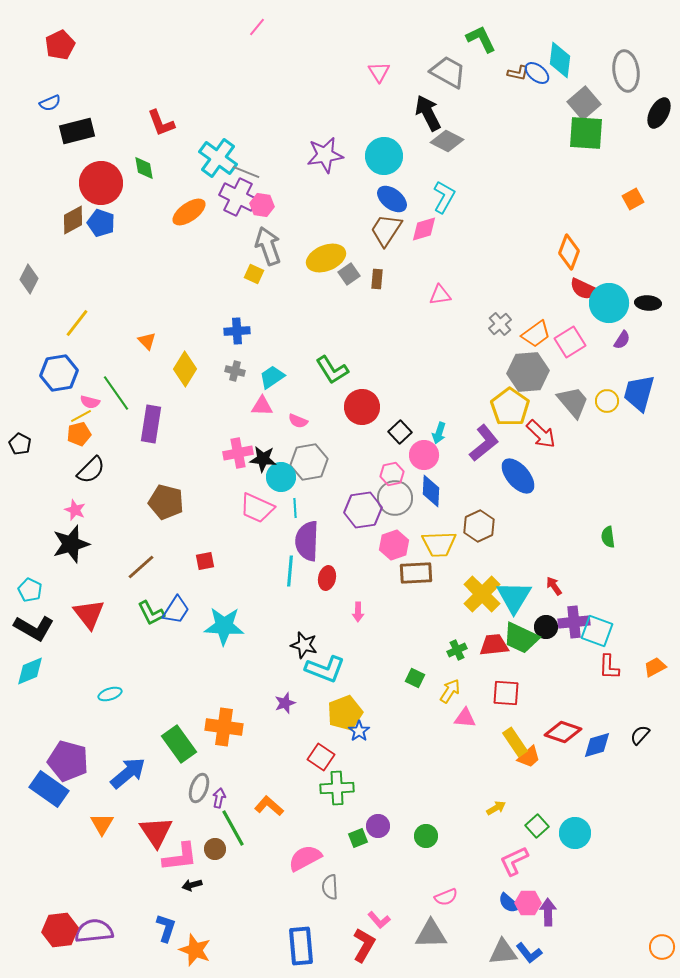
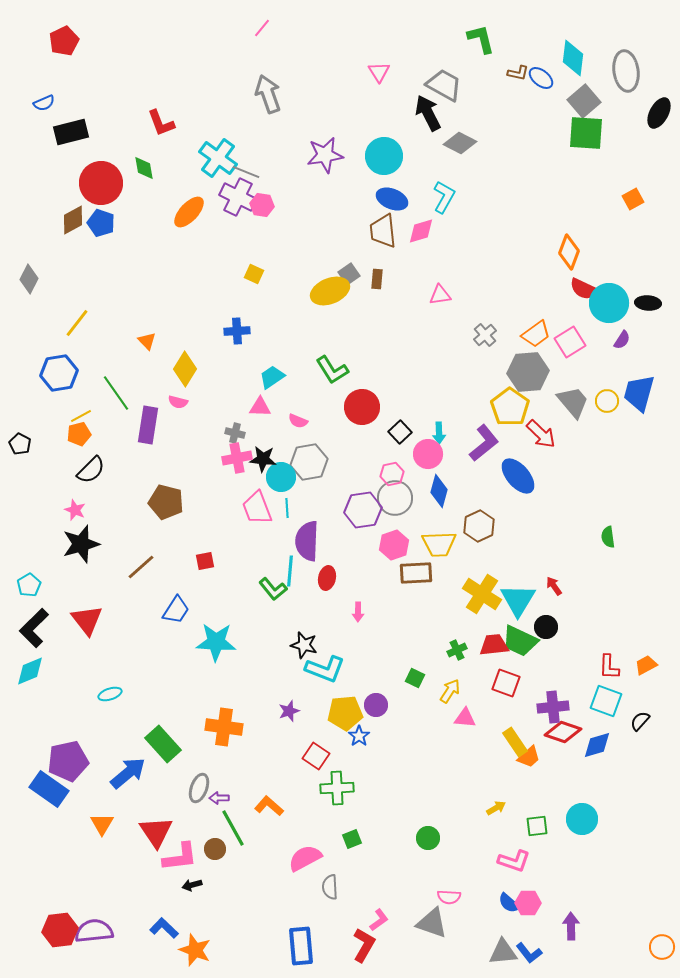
pink line at (257, 27): moved 5 px right, 1 px down
green L-shape at (481, 39): rotated 12 degrees clockwise
red pentagon at (60, 45): moved 4 px right, 4 px up
cyan diamond at (560, 60): moved 13 px right, 2 px up
gray trapezoid at (448, 72): moved 4 px left, 13 px down
blue ellipse at (537, 73): moved 4 px right, 5 px down
blue semicircle at (50, 103): moved 6 px left
gray square at (584, 103): moved 2 px up
black rectangle at (77, 131): moved 6 px left, 1 px down
gray diamond at (447, 141): moved 13 px right, 2 px down
blue ellipse at (392, 199): rotated 16 degrees counterclockwise
orange ellipse at (189, 212): rotated 12 degrees counterclockwise
pink diamond at (424, 229): moved 3 px left, 2 px down
brown trapezoid at (386, 230): moved 3 px left, 1 px down; rotated 39 degrees counterclockwise
gray arrow at (268, 246): moved 152 px up
yellow ellipse at (326, 258): moved 4 px right, 33 px down
gray cross at (500, 324): moved 15 px left, 11 px down
gray cross at (235, 371): moved 62 px down
pink semicircle at (90, 402): moved 88 px right
pink triangle at (262, 406): moved 2 px left, 1 px down
purple rectangle at (151, 424): moved 3 px left, 1 px down
cyan arrow at (439, 433): rotated 20 degrees counterclockwise
pink cross at (238, 453): moved 1 px left, 5 px down
pink circle at (424, 455): moved 4 px right, 1 px up
blue diamond at (431, 491): moved 8 px right; rotated 12 degrees clockwise
pink trapezoid at (257, 508): rotated 45 degrees clockwise
cyan line at (295, 508): moved 8 px left
black star at (71, 544): moved 10 px right
cyan pentagon at (30, 590): moved 1 px left, 5 px up; rotated 15 degrees clockwise
yellow cross at (482, 594): rotated 12 degrees counterclockwise
cyan triangle at (514, 597): moved 4 px right, 3 px down
green L-shape at (151, 613): moved 122 px right, 24 px up; rotated 12 degrees counterclockwise
red triangle at (89, 614): moved 2 px left, 6 px down
purple cross at (574, 622): moved 21 px left, 85 px down
cyan star at (224, 626): moved 8 px left, 16 px down
black L-shape at (34, 628): rotated 105 degrees clockwise
cyan square at (597, 631): moved 9 px right, 70 px down
green trapezoid at (521, 638): moved 1 px left, 3 px down
orange trapezoid at (655, 667): moved 9 px left, 2 px up
red square at (506, 693): moved 10 px up; rotated 16 degrees clockwise
purple star at (285, 703): moved 4 px right, 8 px down
yellow pentagon at (345, 713): rotated 16 degrees clockwise
blue star at (359, 731): moved 5 px down
black semicircle at (640, 735): moved 14 px up
green rectangle at (179, 744): moved 16 px left; rotated 6 degrees counterclockwise
red square at (321, 757): moved 5 px left, 1 px up
purple pentagon at (68, 761): rotated 27 degrees counterclockwise
purple arrow at (219, 798): rotated 102 degrees counterclockwise
purple circle at (378, 826): moved 2 px left, 121 px up
green square at (537, 826): rotated 35 degrees clockwise
cyan circle at (575, 833): moved 7 px right, 14 px up
green circle at (426, 836): moved 2 px right, 2 px down
green square at (358, 838): moved 6 px left, 1 px down
pink L-shape at (514, 861): rotated 136 degrees counterclockwise
pink semicircle at (446, 897): moved 3 px right; rotated 25 degrees clockwise
purple arrow at (548, 912): moved 23 px right, 14 px down
pink L-shape at (379, 920): rotated 85 degrees counterclockwise
blue L-shape at (166, 928): moved 2 px left; rotated 64 degrees counterclockwise
gray triangle at (431, 934): moved 1 px right, 11 px up; rotated 20 degrees clockwise
